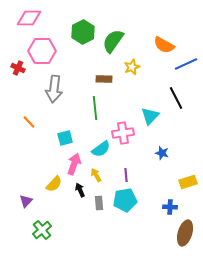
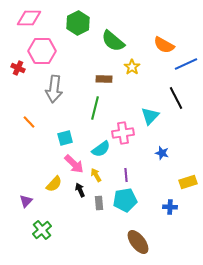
green hexagon: moved 5 px left, 9 px up
green semicircle: rotated 85 degrees counterclockwise
yellow star: rotated 14 degrees counterclockwise
green line: rotated 20 degrees clockwise
pink arrow: rotated 115 degrees clockwise
brown ellipse: moved 47 px left, 9 px down; rotated 55 degrees counterclockwise
